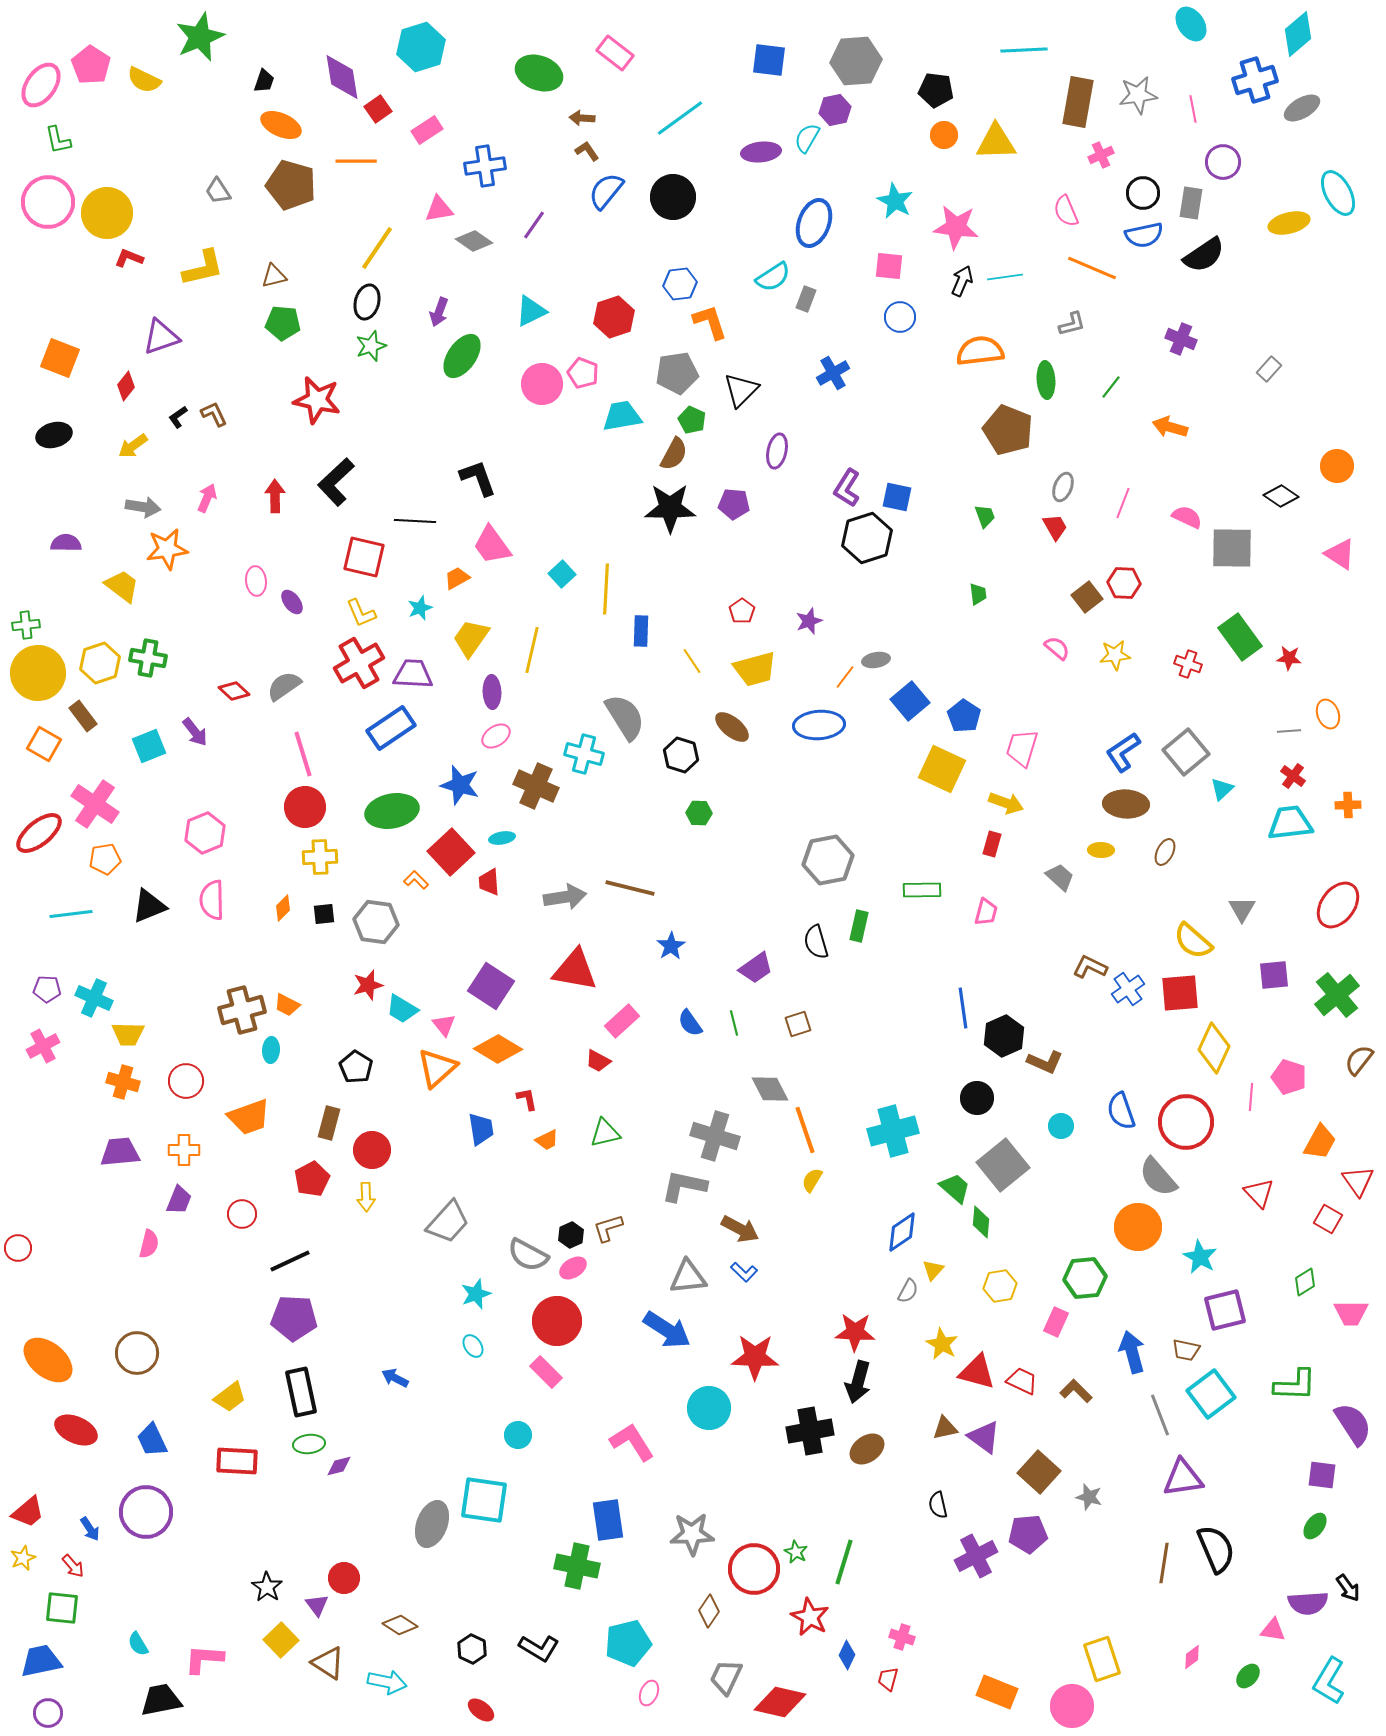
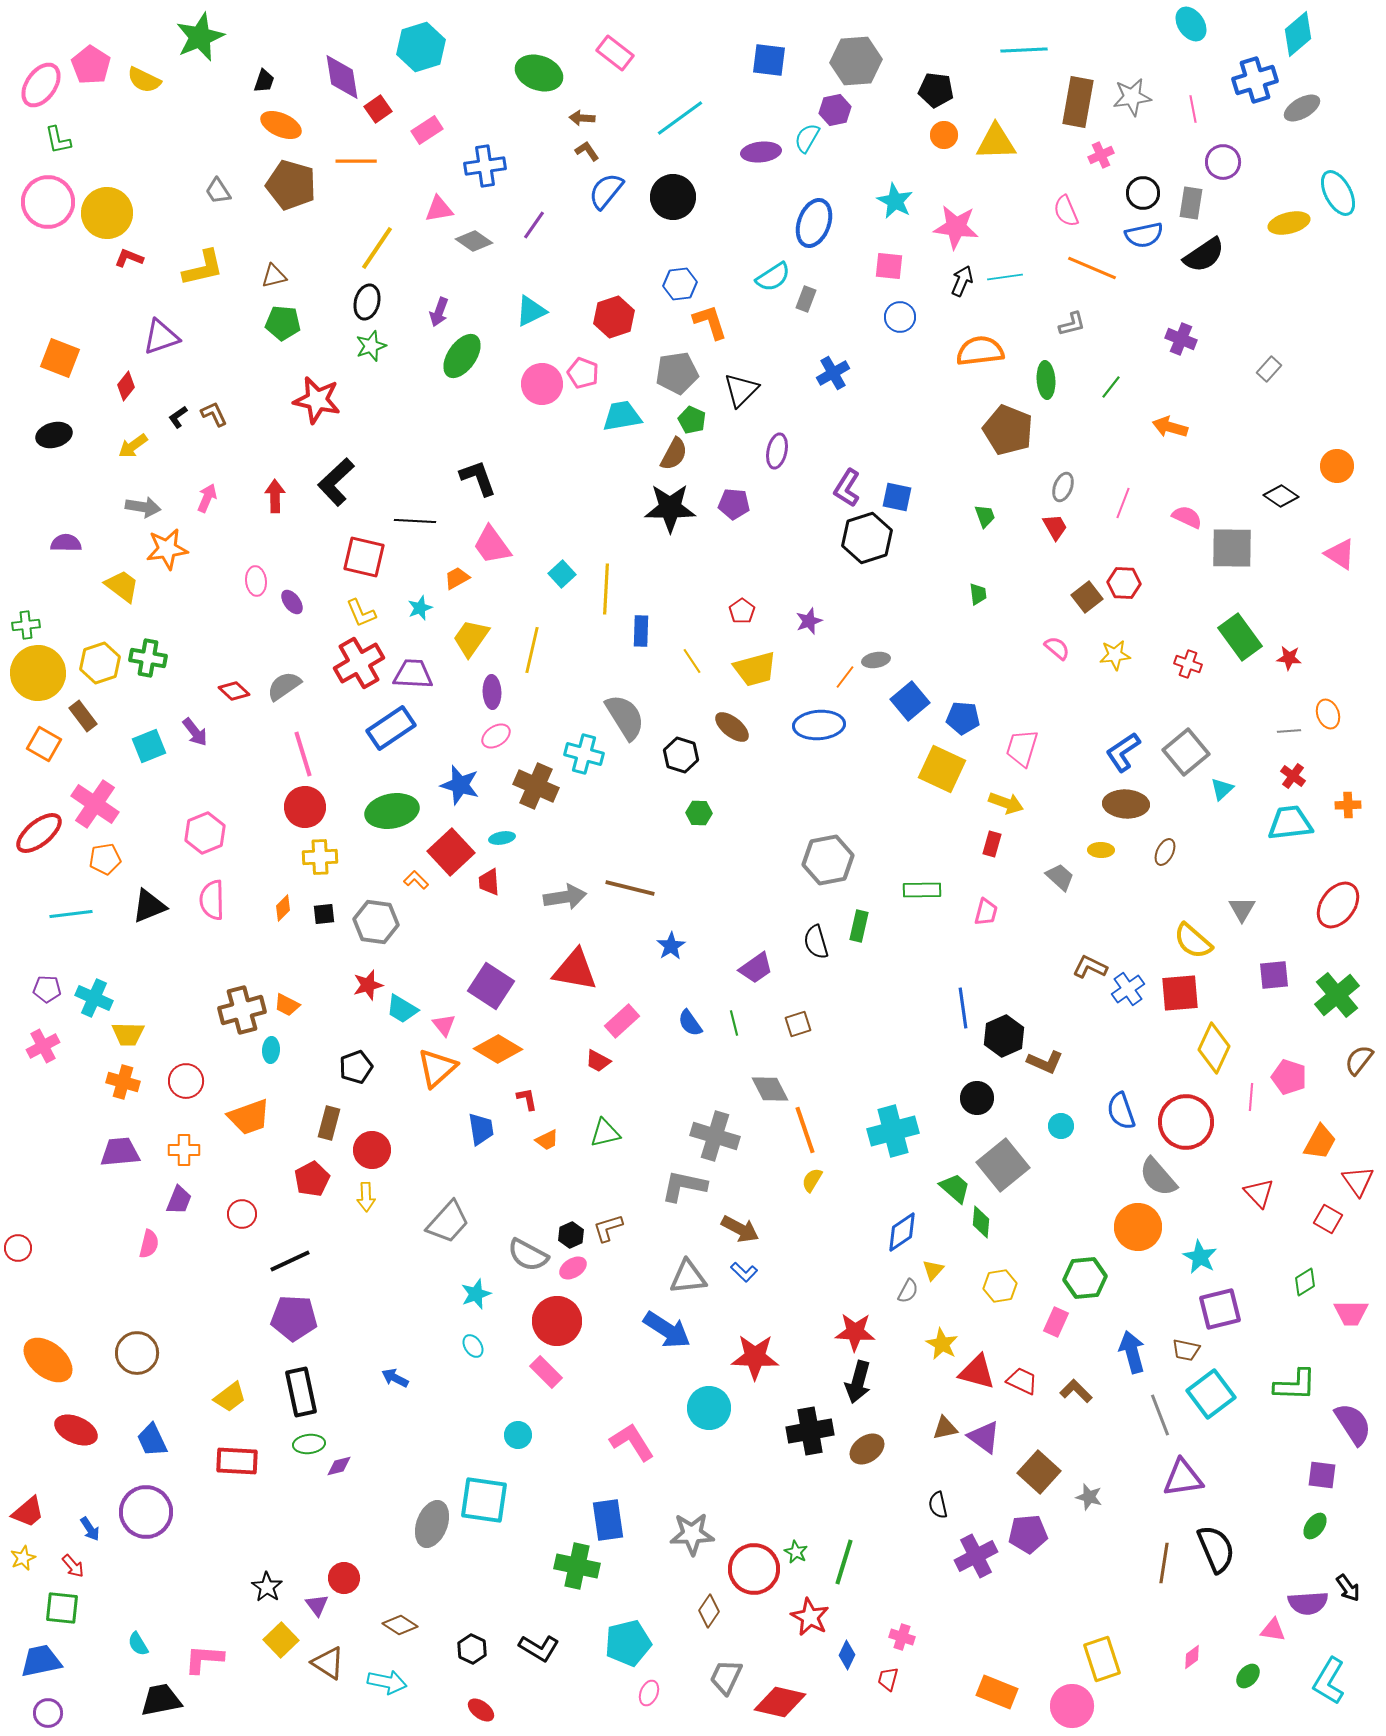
gray star at (1138, 95): moved 6 px left, 2 px down
blue pentagon at (964, 716): moved 1 px left, 2 px down; rotated 28 degrees counterclockwise
black pentagon at (356, 1067): rotated 20 degrees clockwise
purple square at (1225, 1310): moved 5 px left, 1 px up
